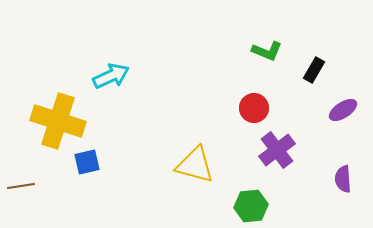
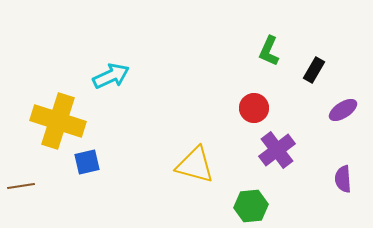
green L-shape: moved 2 px right; rotated 92 degrees clockwise
